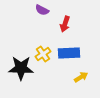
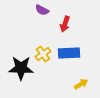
yellow arrow: moved 7 px down
